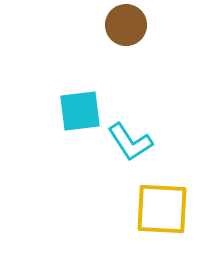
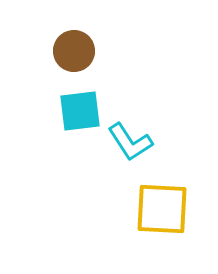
brown circle: moved 52 px left, 26 px down
